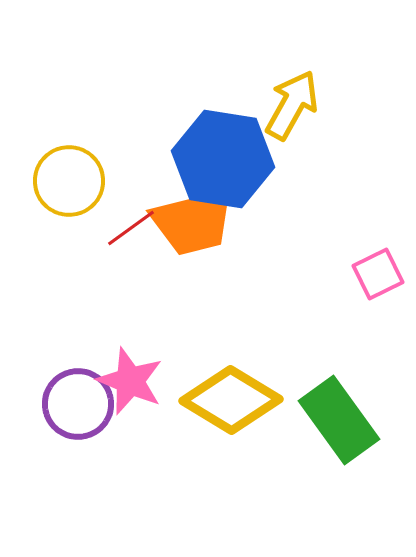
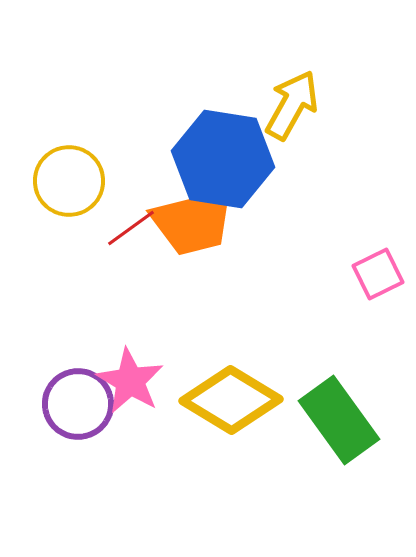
pink star: rotated 8 degrees clockwise
